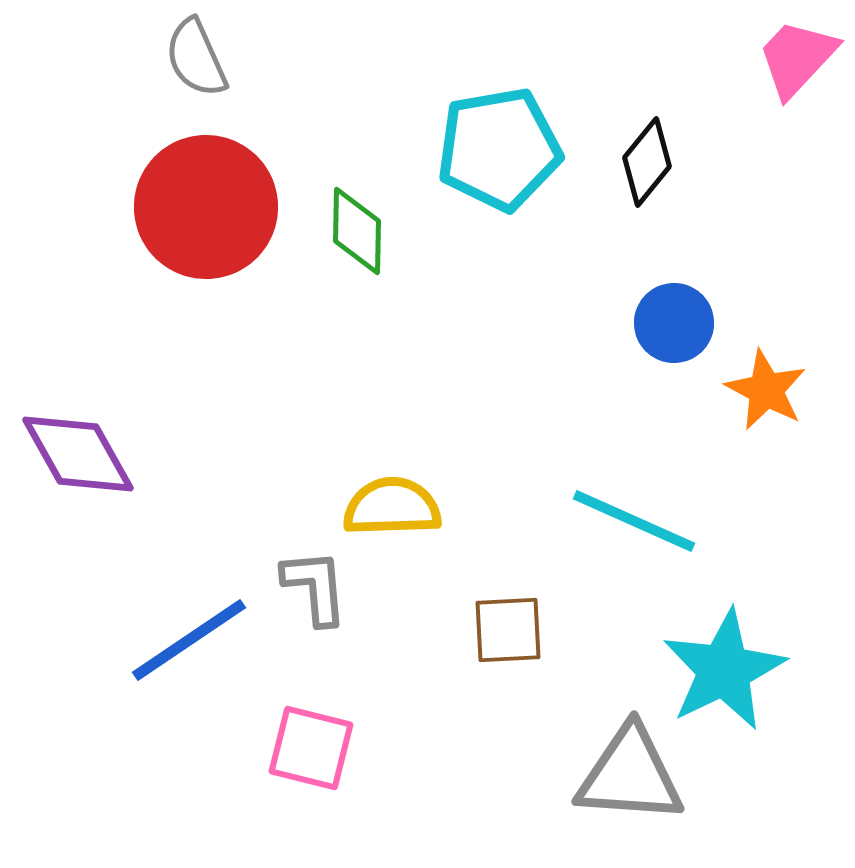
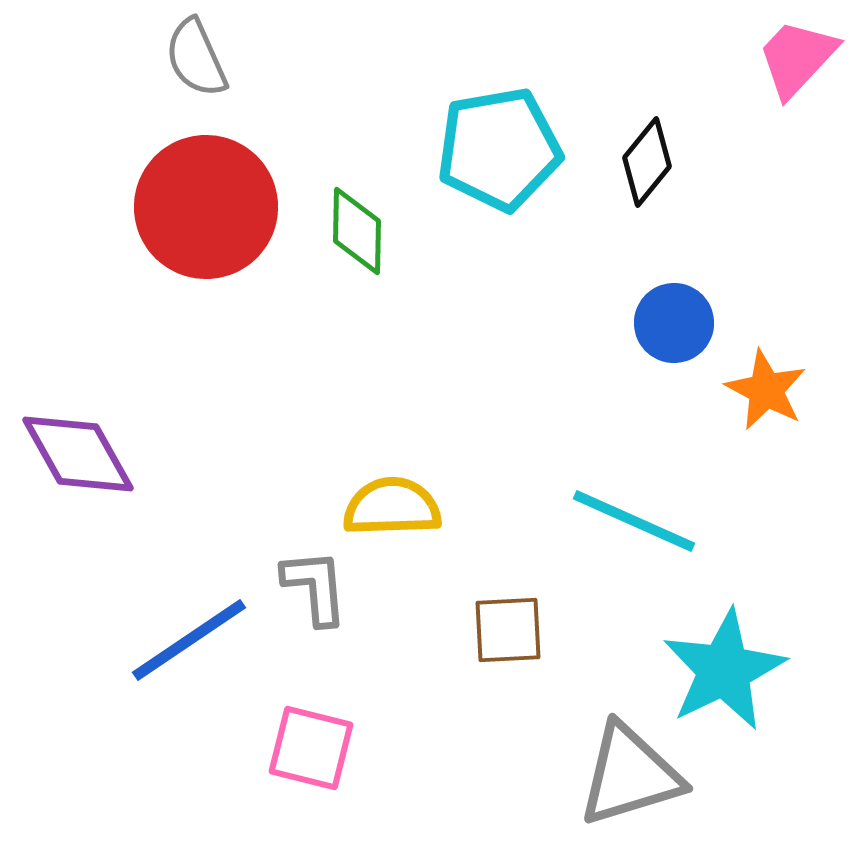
gray triangle: rotated 21 degrees counterclockwise
